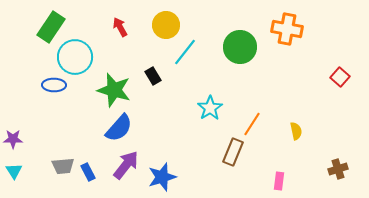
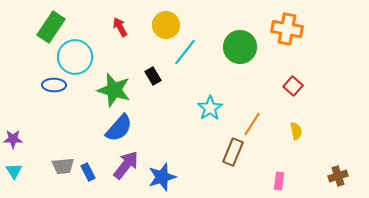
red square: moved 47 px left, 9 px down
brown cross: moved 7 px down
